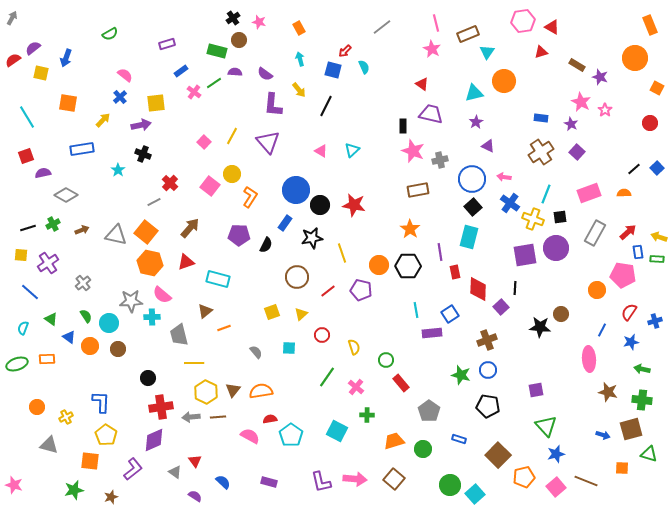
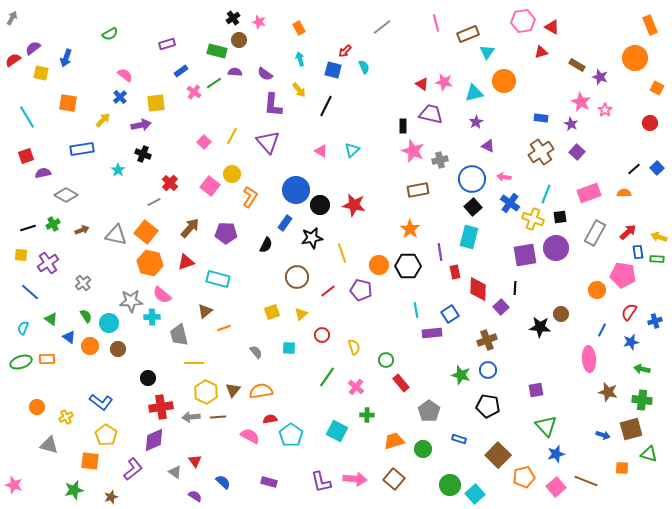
pink star at (432, 49): moved 12 px right, 33 px down; rotated 18 degrees counterclockwise
purple pentagon at (239, 235): moved 13 px left, 2 px up
green ellipse at (17, 364): moved 4 px right, 2 px up
blue L-shape at (101, 402): rotated 125 degrees clockwise
